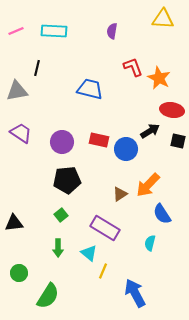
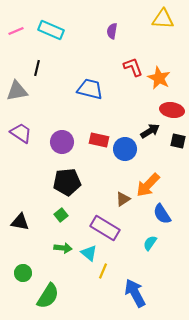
cyan rectangle: moved 3 px left, 1 px up; rotated 20 degrees clockwise
blue circle: moved 1 px left
black pentagon: moved 2 px down
brown triangle: moved 3 px right, 5 px down
black triangle: moved 6 px right, 1 px up; rotated 18 degrees clockwise
cyan semicircle: rotated 21 degrees clockwise
green arrow: moved 5 px right; rotated 84 degrees counterclockwise
green circle: moved 4 px right
